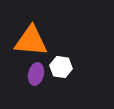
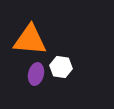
orange triangle: moved 1 px left, 1 px up
